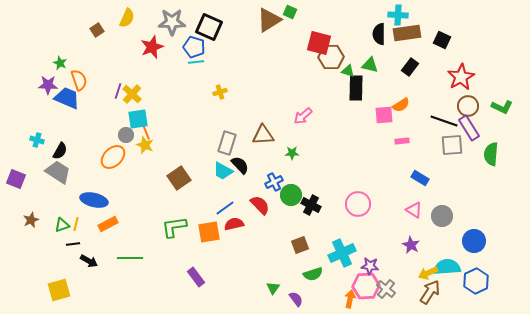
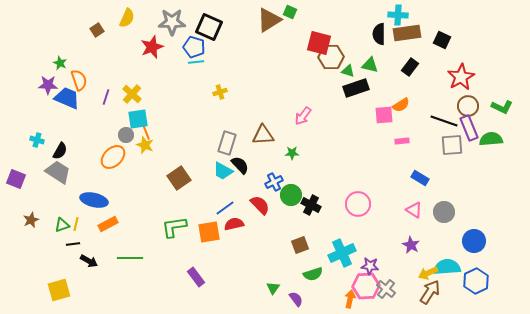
black rectangle at (356, 88): rotated 70 degrees clockwise
purple line at (118, 91): moved 12 px left, 6 px down
pink arrow at (303, 116): rotated 12 degrees counterclockwise
purple rectangle at (469, 128): rotated 10 degrees clockwise
green semicircle at (491, 154): moved 15 px up; rotated 80 degrees clockwise
gray circle at (442, 216): moved 2 px right, 4 px up
